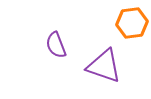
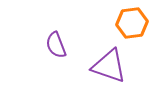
purple triangle: moved 5 px right
